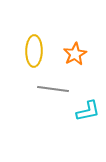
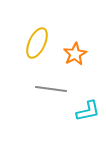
yellow ellipse: moved 3 px right, 8 px up; rotated 24 degrees clockwise
gray line: moved 2 px left
